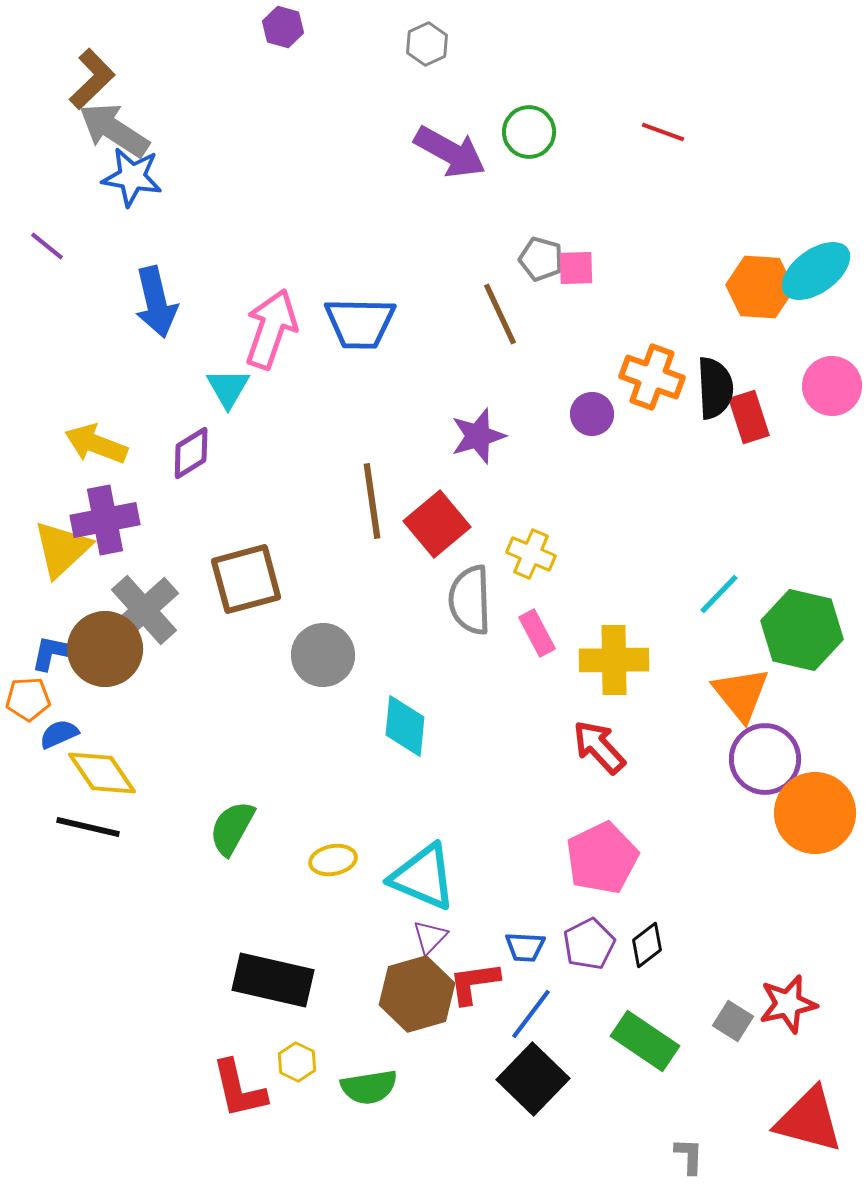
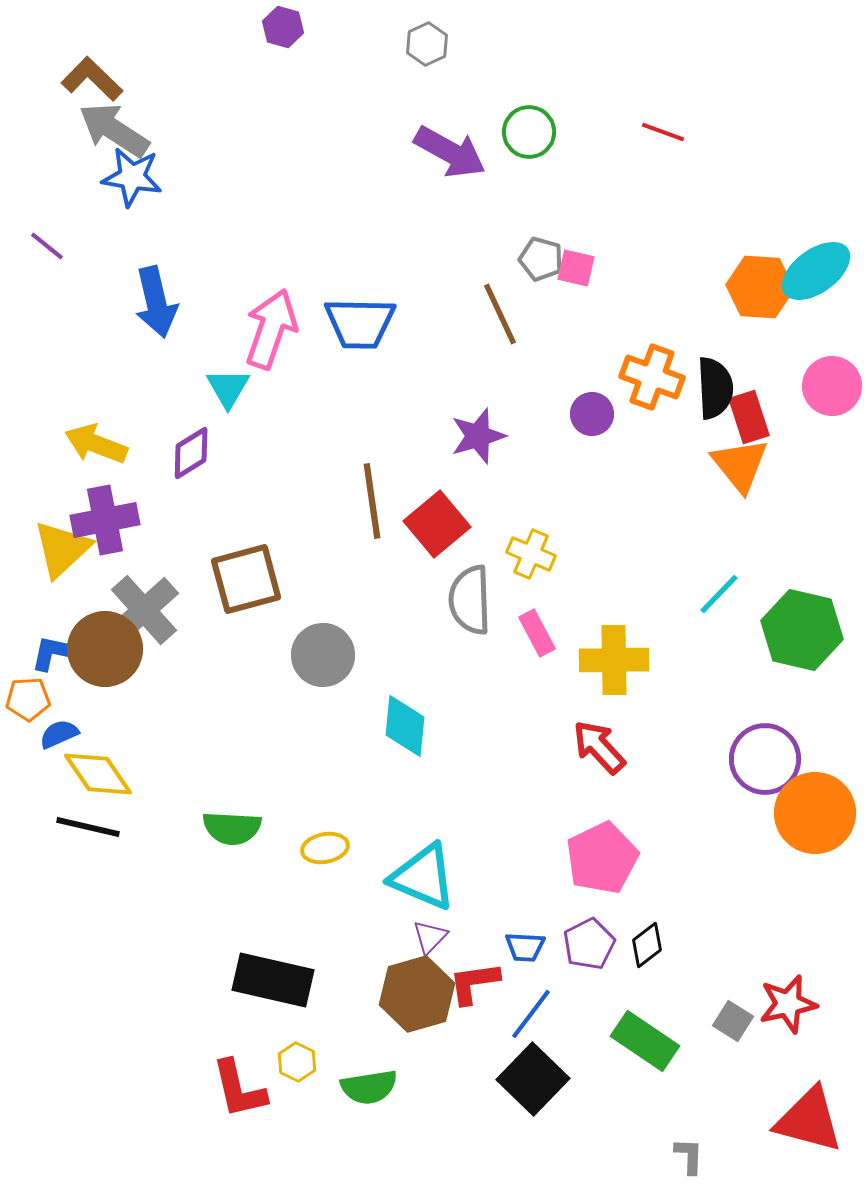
brown L-shape at (92, 79): rotated 92 degrees counterclockwise
pink square at (576, 268): rotated 15 degrees clockwise
orange triangle at (741, 694): moved 1 px left, 229 px up
yellow diamond at (102, 773): moved 4 px left, 1 px down
green semicircle at (232, 828): rotated 116 degrees counterclockwise
yellow ellipse at (333, 860): moved 8 px left, 12 px up
